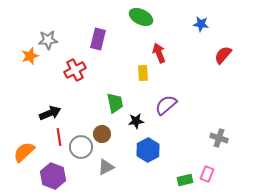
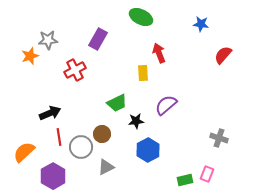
purple rectangle: rotated 15 degrees clockwise
green trapezoid: moved 2 px right; rotated 75 degrees clockwise
purple hexagon: rotated 10 degrees clockwise
